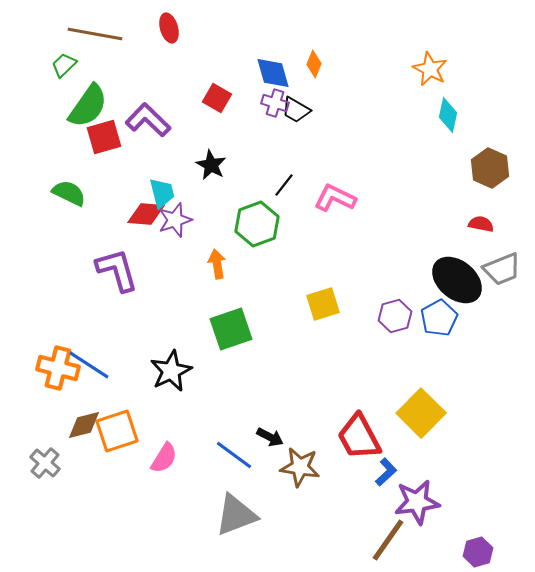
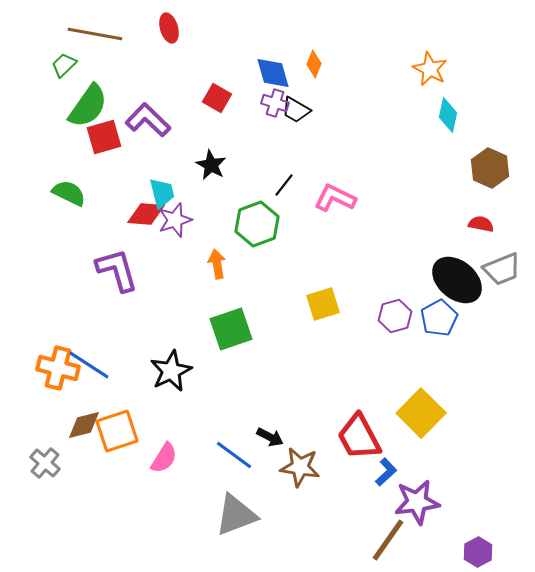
purple hexagon at (478, 552): rotated 12 degrees counterclockwise
